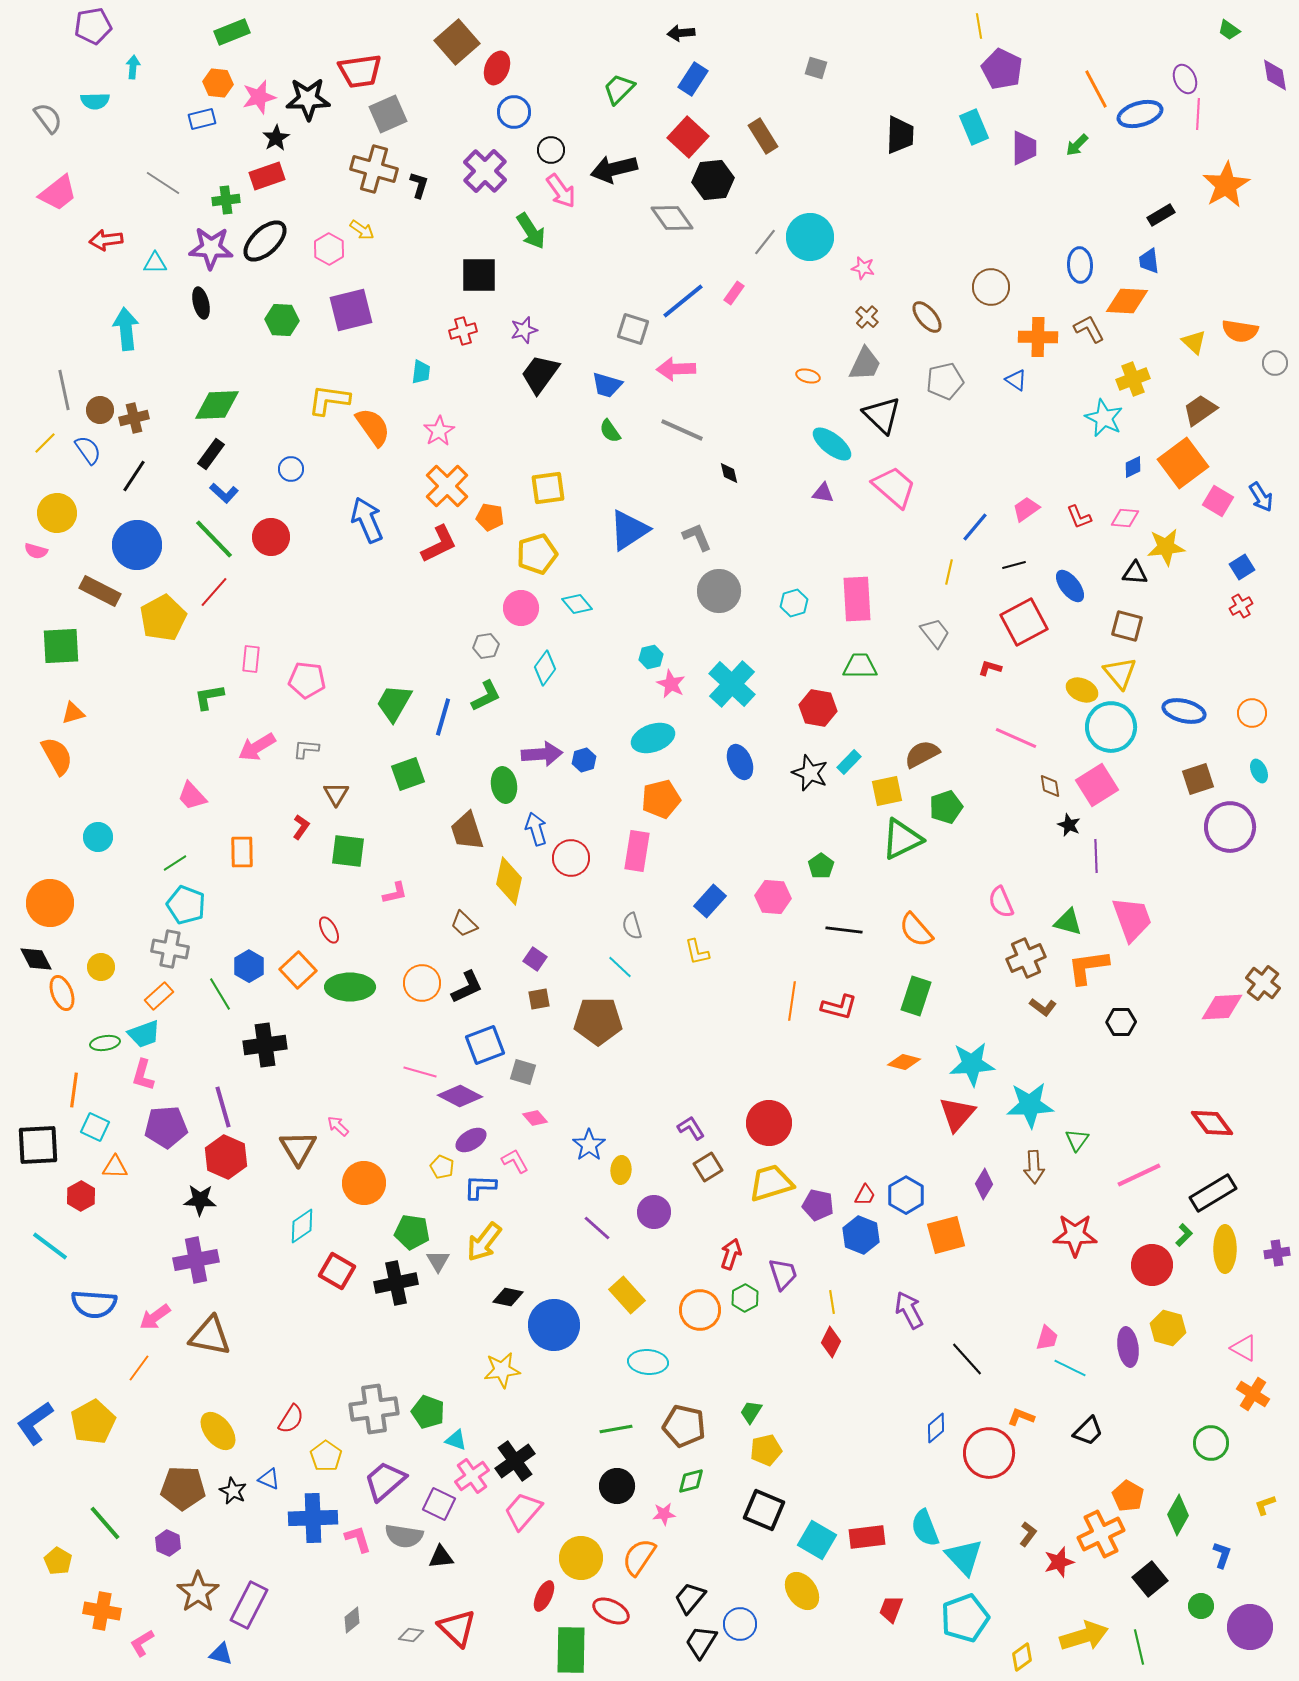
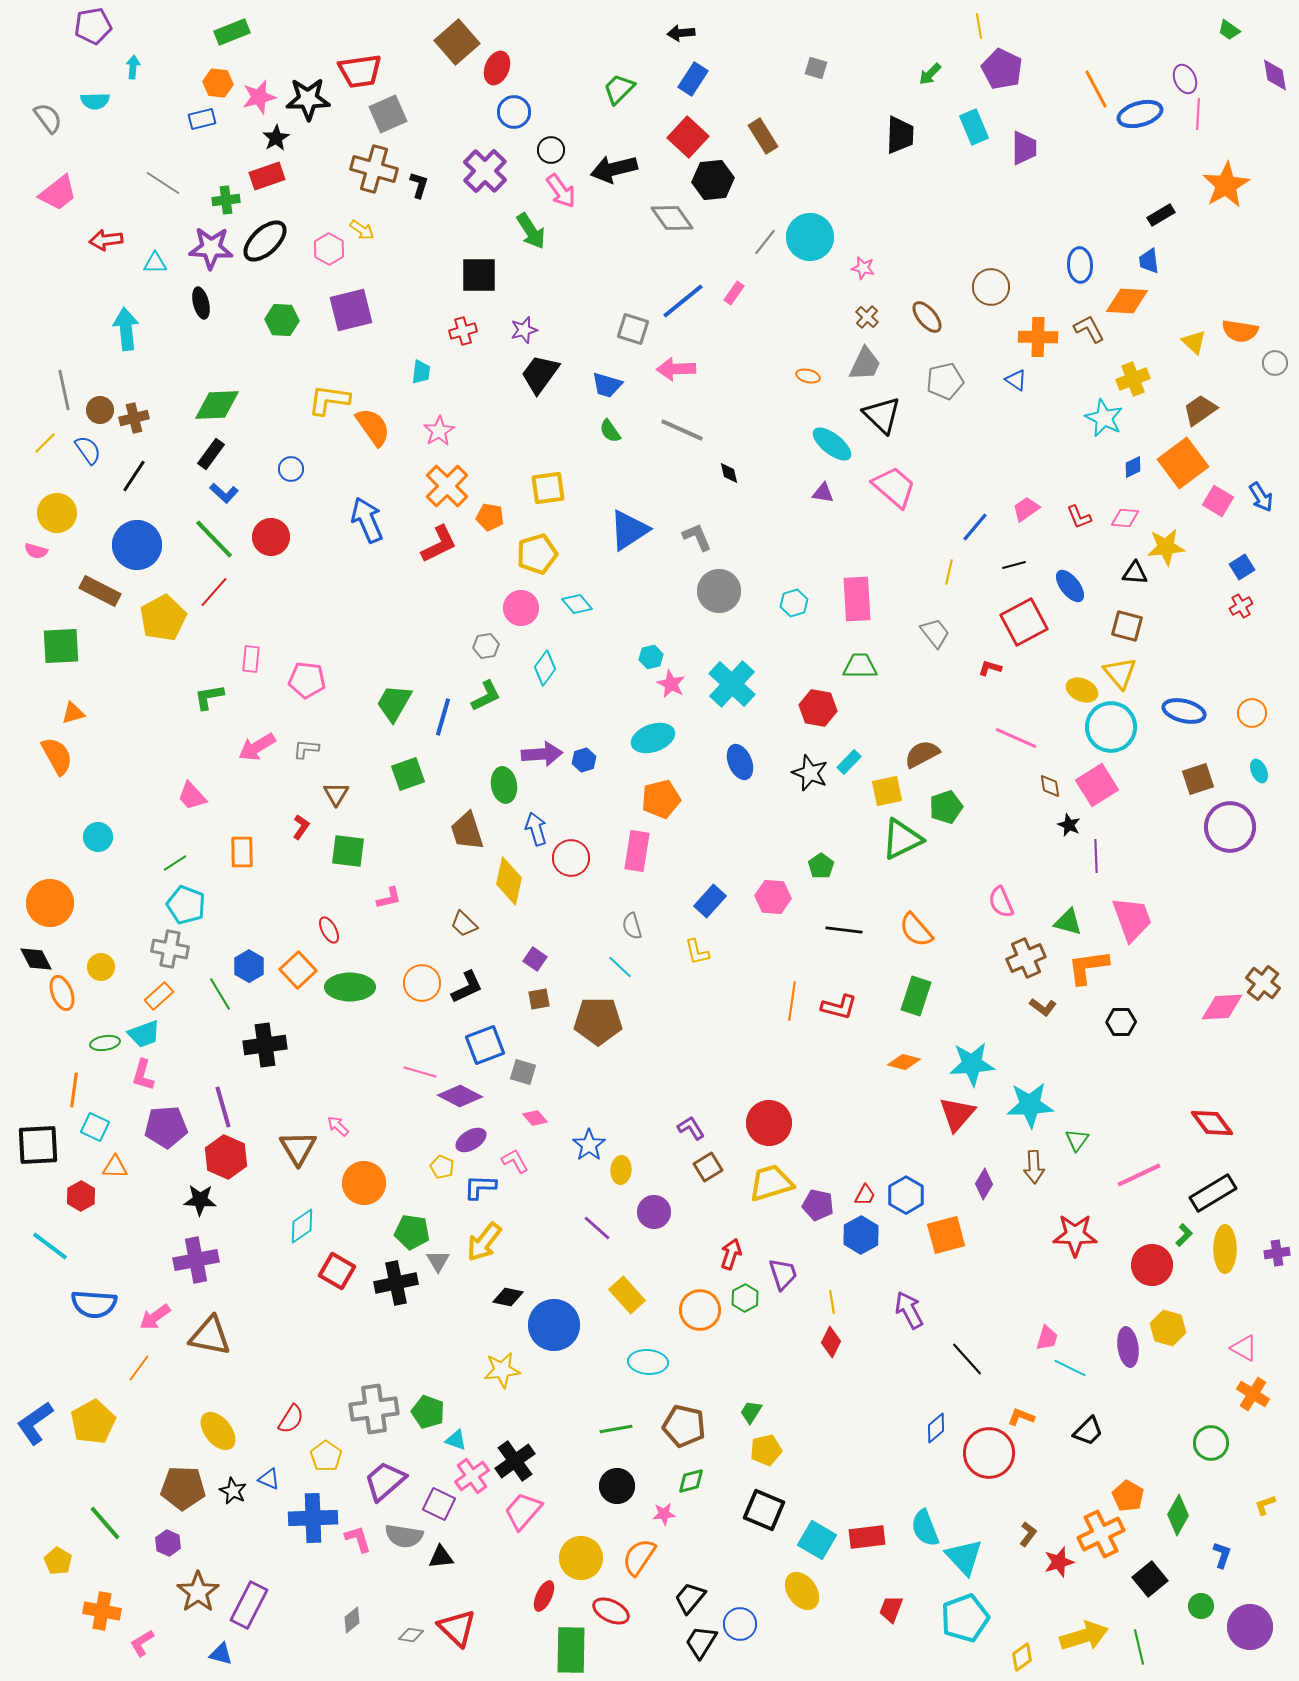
green arrow at (1077, 145): moved 147 px left, 71 px up
pink L-shape at (395, 893): moved 6 px left, 5 px down
blue hexagon at (861, 1235): rotated 9 degrees clockwise
